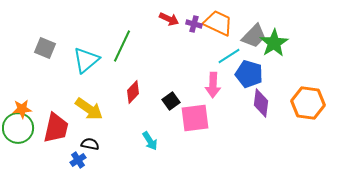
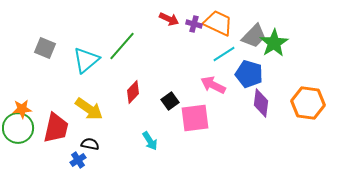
green line: rotated 16 degrees clockwise
cyan line: moved 5 px left, 2 px up
pink arrow: rotated 115 degrees clockwise
black square: moved 1 px left
